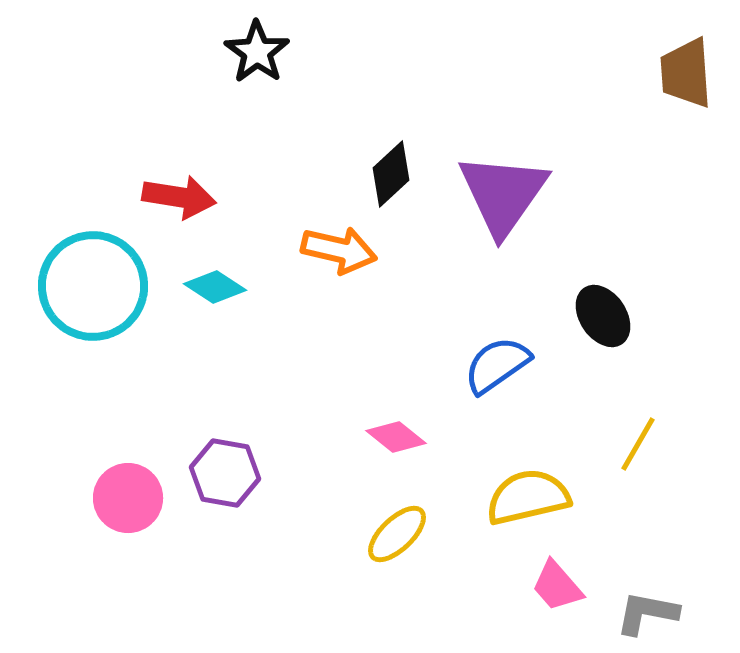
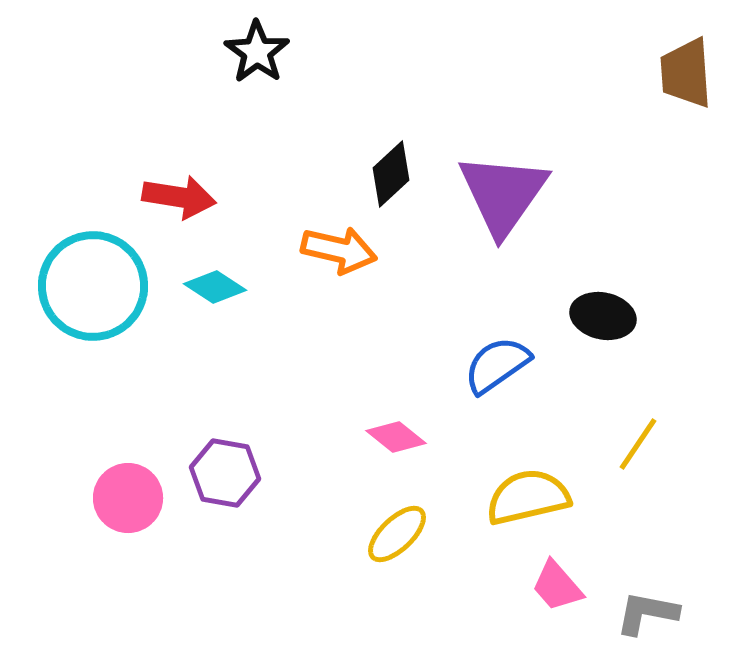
black ellipse: rotated 44 degrees counterclockwise
yellow line: rotated 4 degrees clockwise
